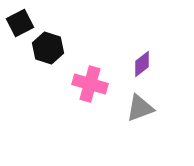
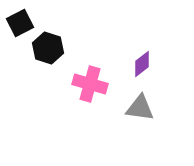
gray triangle: rotated 28 degrees clockwise
